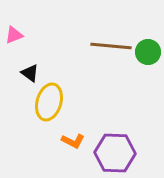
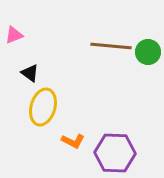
yellow ellipse: moved 6 px left, 5 px down
